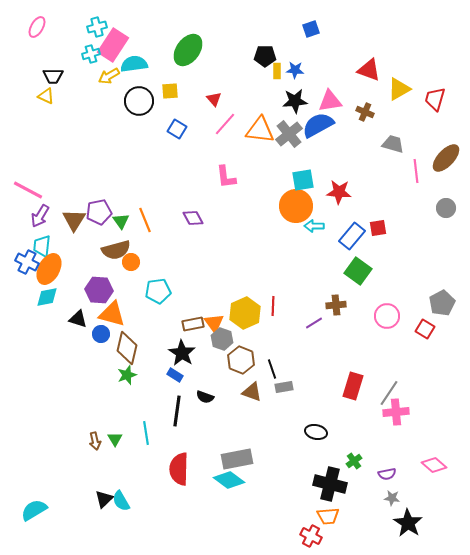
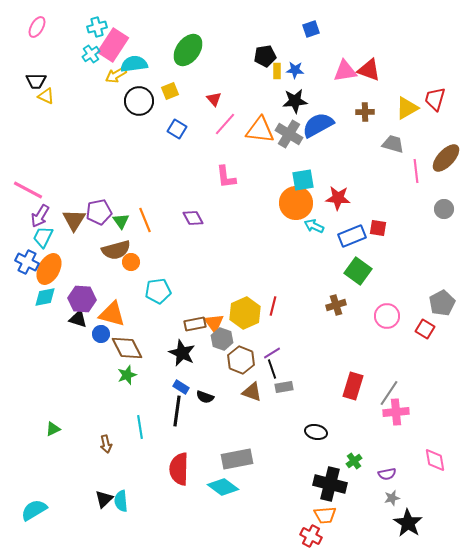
cyan cross at (91, 54): rotated 18 degrees counterclockwise
black pentagon at (265, 56): rotated 10 degrees counterclockwise
black trapezoid at (53, 76): moved 17 px left, 5 px down
yellow arrow at (109, 76): moved 7 px right, 1 px up
yellow triangle at (399, 89): moved 8 px right, 19 px down
yellow square at (170, 91): rotated 18 degrees counterclockwise
pink triangle at (330, 101): moved 15 px right, 30 px up
brown cross at (365, 112): rotated 24 degrees counterclockwise
gray cross at (289, 134): rotated 20 degrees counterclockwise
red star at (339, 192): moved 1 px left, 6 px down
orange circle at (296, 206): moved 3 px up
gray circle at (446, 208): moved 2 px left, 1 px down
cyan arrow at (314, 226): rotated 24 degrees clockwise
red square at (378, 228): rotated 18 degrees clockwise
blue rectangle at (352, 236): rotated 28 degrees clockwise
cyan trapezoid at (42, 246): moved 1 px right, 9 px up; rotated 20 degrees clockwise
purple hexagon at (99, 290): moved 17 px left, 9 px down
cyan diamond at (47, 297): moved 2 px left
brown cross at (336, 305): rotated 12 degrees counterclockwise
red line at (273, 306): rotated 12 degrees clockwise
purple line at (314, 323): moved 42 px left, 30 px down
brown rectangle at (193, 324): moved 2 px right
brown diamond at (127, 348): rotated 40 degrees counterclockwise
black star at (182, 353): rotated 8 degrees counterclockwise
blue rectangle at (175, 375): moved 6 px right, 12 px down
cyan line at (146, 433): moved 6 px left, 6 px up
green triangle at (115, 439): moved 62 px left, 10 px up; rotated 35 degrees clockwise
brown arrow at (95, 441): moved 11 px right, 3 px down
pink diamond at (434, 465): moved 1 px right, 5 px up; rotated 40 degrees clockwise
cyan diamond at (229, 480): moved 6 px left, 7 px down
gray star at (392, 498): rotated 21 degrees counterclockwise
cyan semicircle at (121, 501): rotated 25 degrees clockwise
orange trapezoid at (328, 516): moved 3 px left, 1 px up
